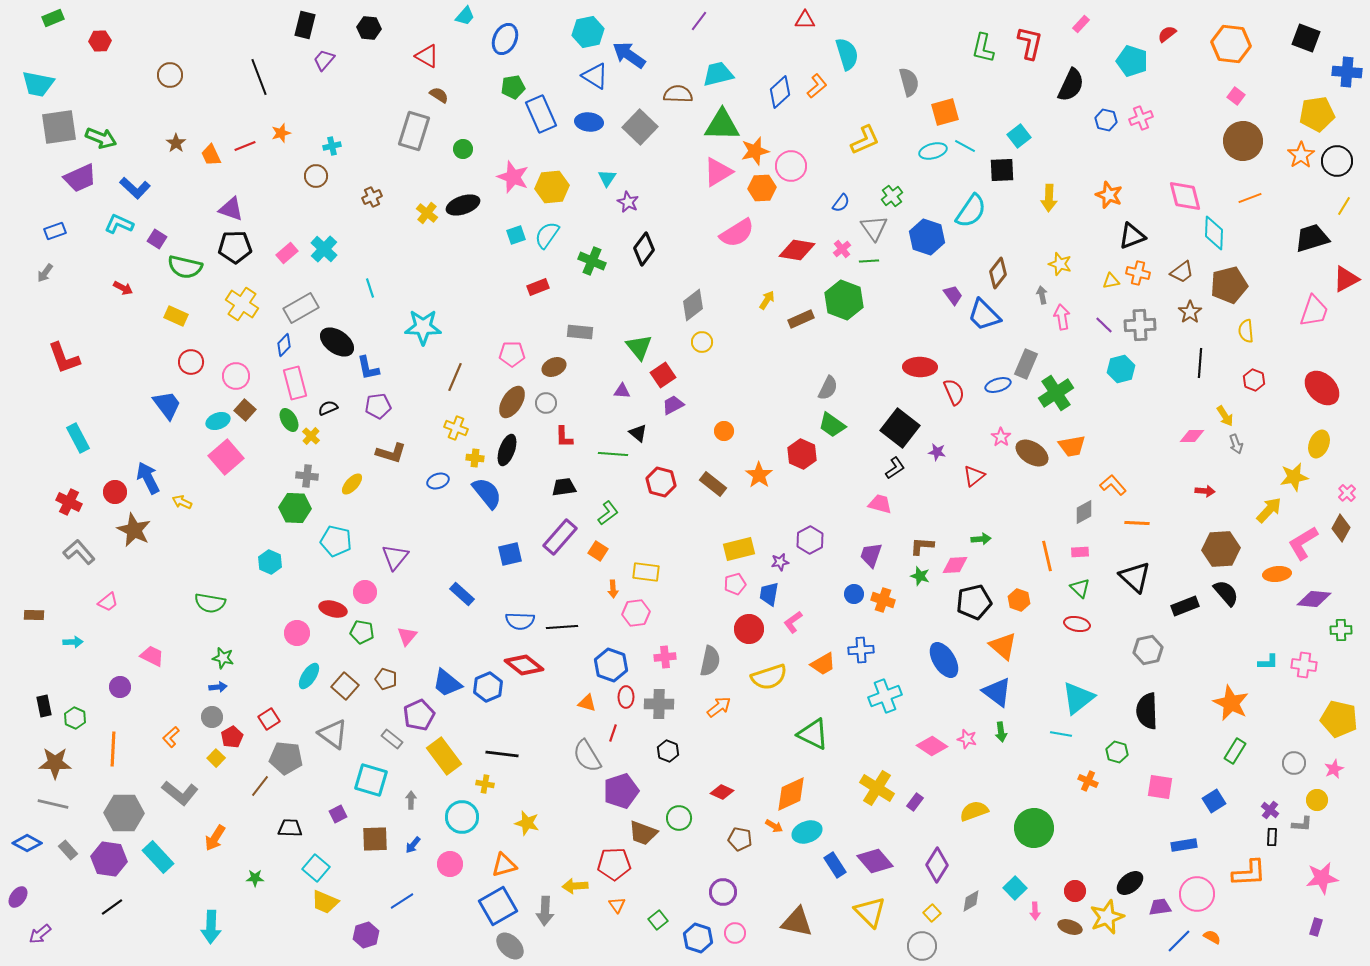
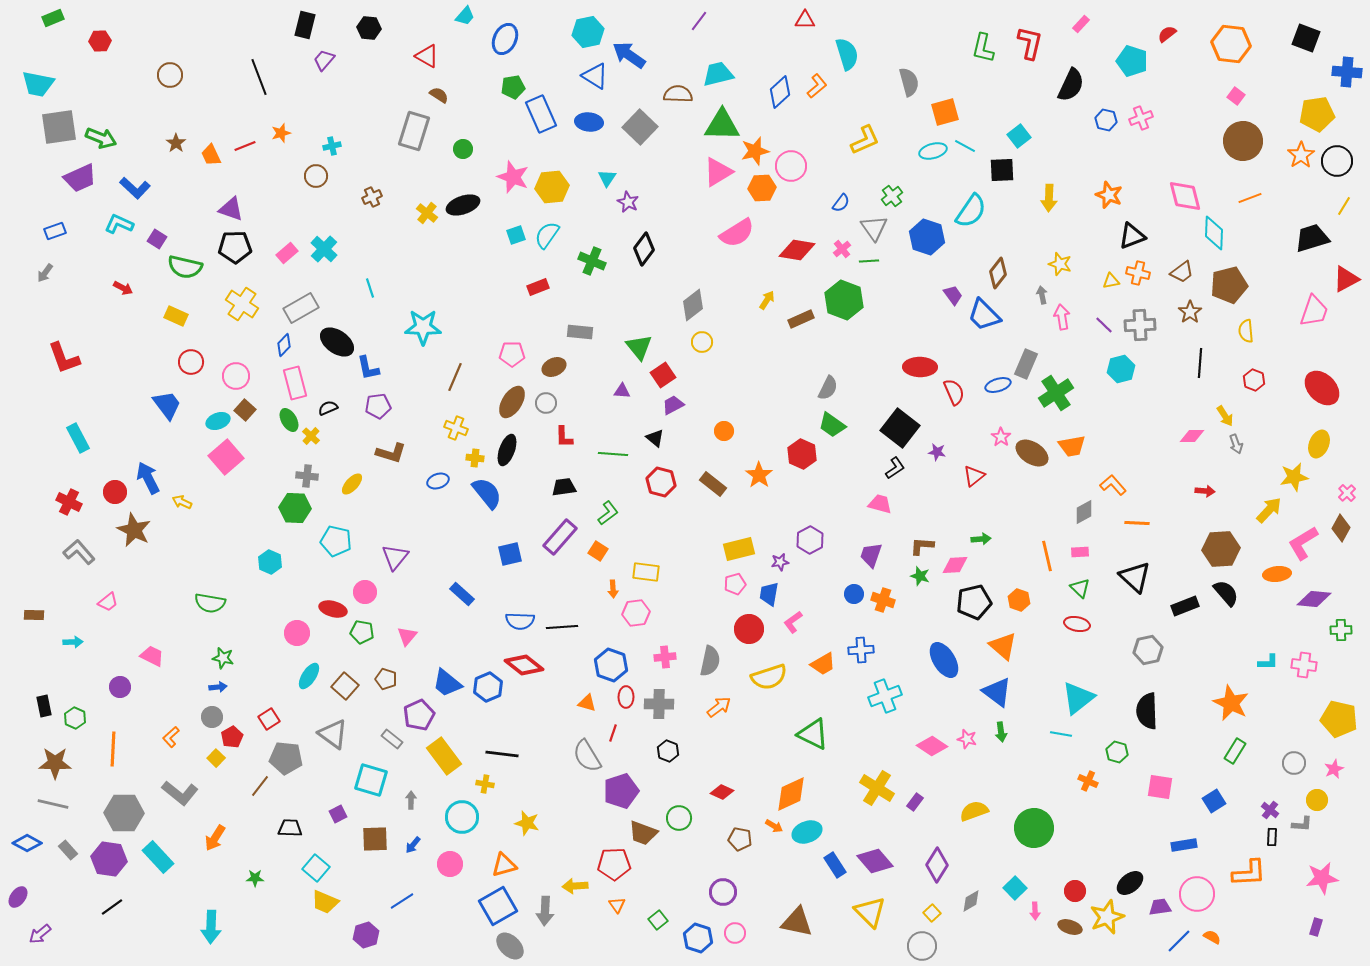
black triangle at (638, 433): moved 17 px right, 5 px down
